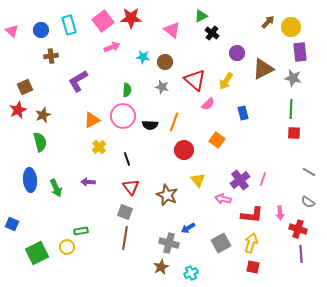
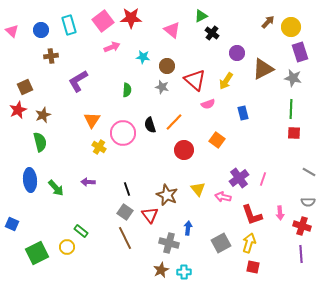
purple rectangle at (300, 52): rotated 12 degrees counterclockwise
brown circle at (165, 62): moved 2 px right, 4 px down
pink semicircle at (208, 104): rotated 24 degrees clockwise
pink circle at (123, 116): moved 17 px down
orange triangle at (92, 120): rotated 30 degrees counterclockwise
orange line at (174, 122): rotated 24 degrees clockwise
black semicircle at (150, 125): rotated 70 degrees clockwise
yellow cross at (99, 147): rotated 16 degrees counterclockwise
black line at (127, 159): moved 30 px down
yellow triangle at (198, 180): moved 9 px down
purple cross at (240, 180): moved 1 px left, 2 px up
red triangle at (131, 187): moved 19 px right, 28 px down
green arrow at (56, 188): rotated 18 degrees counterclockwise
pink arrow at (223, 199): moved 2 px up
gray semicircle at (308, 202): rotated 32 degrees counterclockwise
gray square at (125, 212): rotated 14 degrees clockwise
red L-shape at (252, 215): rotated 65 degrees clockwise
blue arrow at (188, 228): rotated 128 degrees clockwise
red cross at (298, 229): moved 4 px right, 3 px up
green rectangle at (81, 231): rotated 48 degrees clockwise
brown line at (125, 238): rotated 35 degrees counterclockwise
yellow arrow at (251, 243): moved 2 px left
brown star at (161, 267): moved 3 px down
cyan cross at (191, 273): moved 7 px left, 1 px up; rotated 24 degrees clockwise
